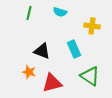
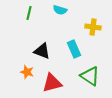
cyan semicircle: moved 2 px up
yellow cross: moved 1 px right, 1 px down
orange star: moved 2 px left
